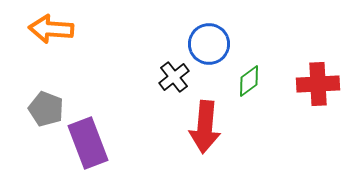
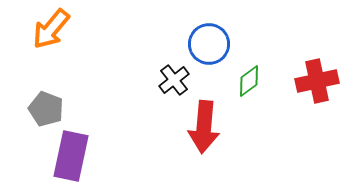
orange arrow: rotated 54 degrees counterclockwise
black cross: moved 3 px down
red cross: moved 1 px left, 3 px up; rotated 9 degrees counterclockwise
red arrow: moved 1 px left
purple rectangle: moved 17 px left, 13 px down; rotated 33 degrees clockwise
